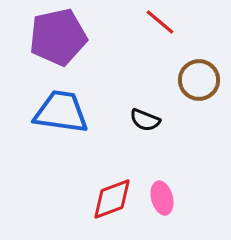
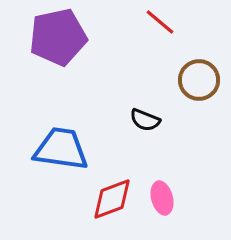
blue trapezoid: moved 37 px down
